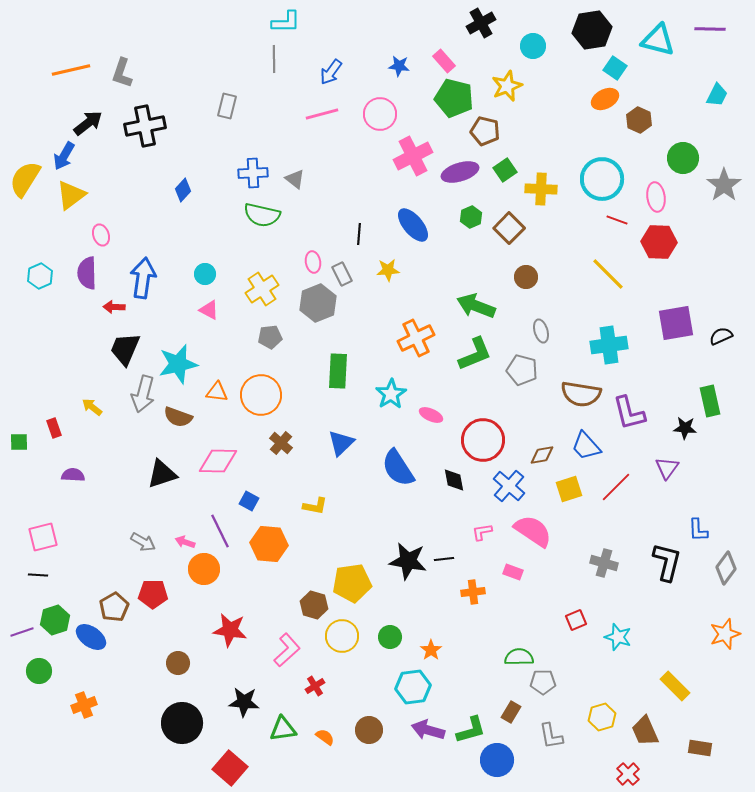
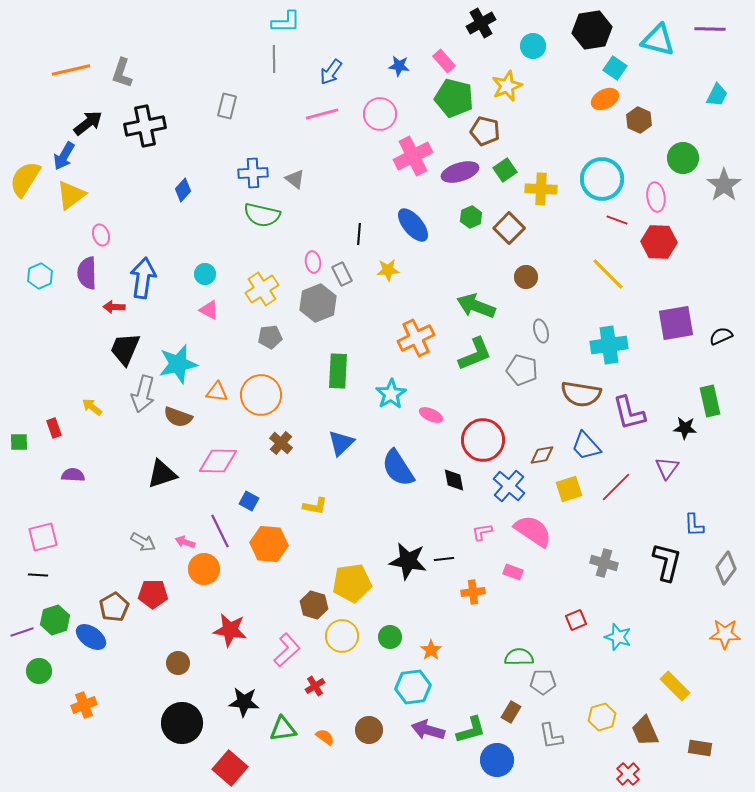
blue L-shape at (698, 530): moved 4 px left, 5 px up
orange star at (725, 634): rotated 20 degrees clockwise
